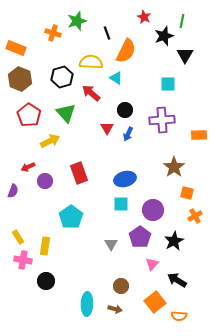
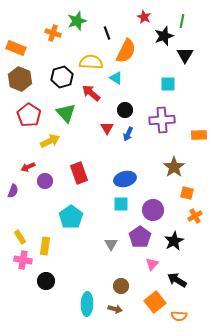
yellow rectangle at (18, 237): moved 2 px right
